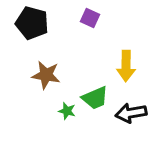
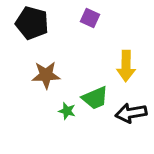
brown star: rotated 12 degrees counterclockwise
